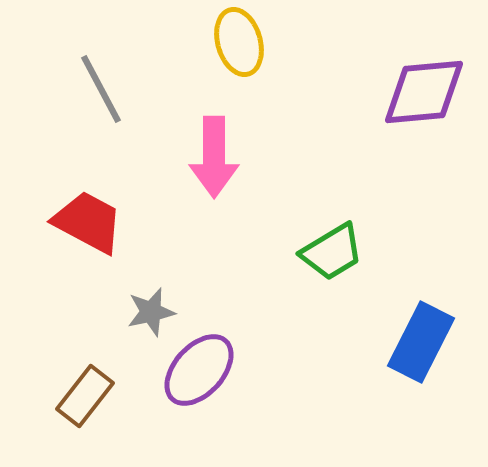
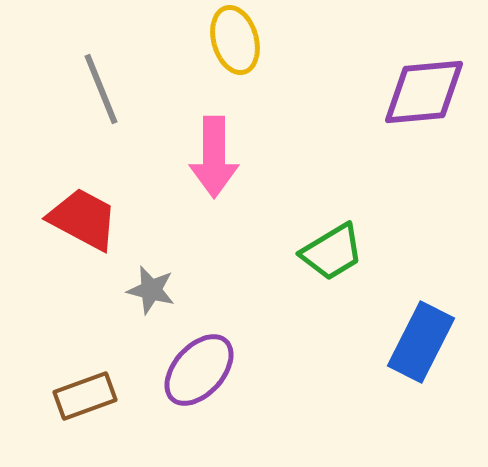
yellow ellipse: moved 4 px left, 2 px up
gray line: rotated 6 degrees clockwise
red trapezoid: moved 5 px left, 3 px up
gray star: moved 22 px up; rotated 27 degrees clockwise
brown rectangle: rotated 32 degrees clockwise
